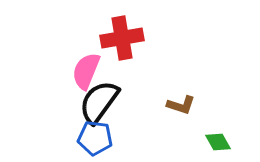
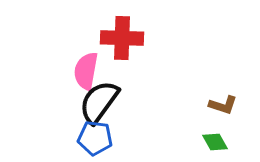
red cross: rotated 12 degrees clockwise
pink semicircle: rotated 12 degrees counterclockwise
brown L-shape: moved 42 px right
green diamond: moved 3 px left
